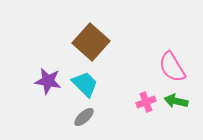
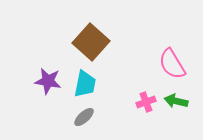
pink semicircle: moved 3 px up
cyan trapezoid: rotated 56 degrees clockwise
